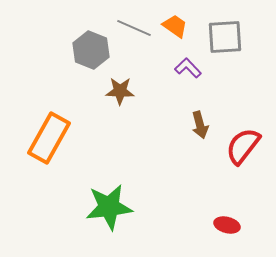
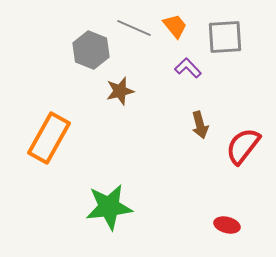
orange trapezoid: rotated 16 degrees clockwise
brown star: rotated 16 degrees counterclockwise
